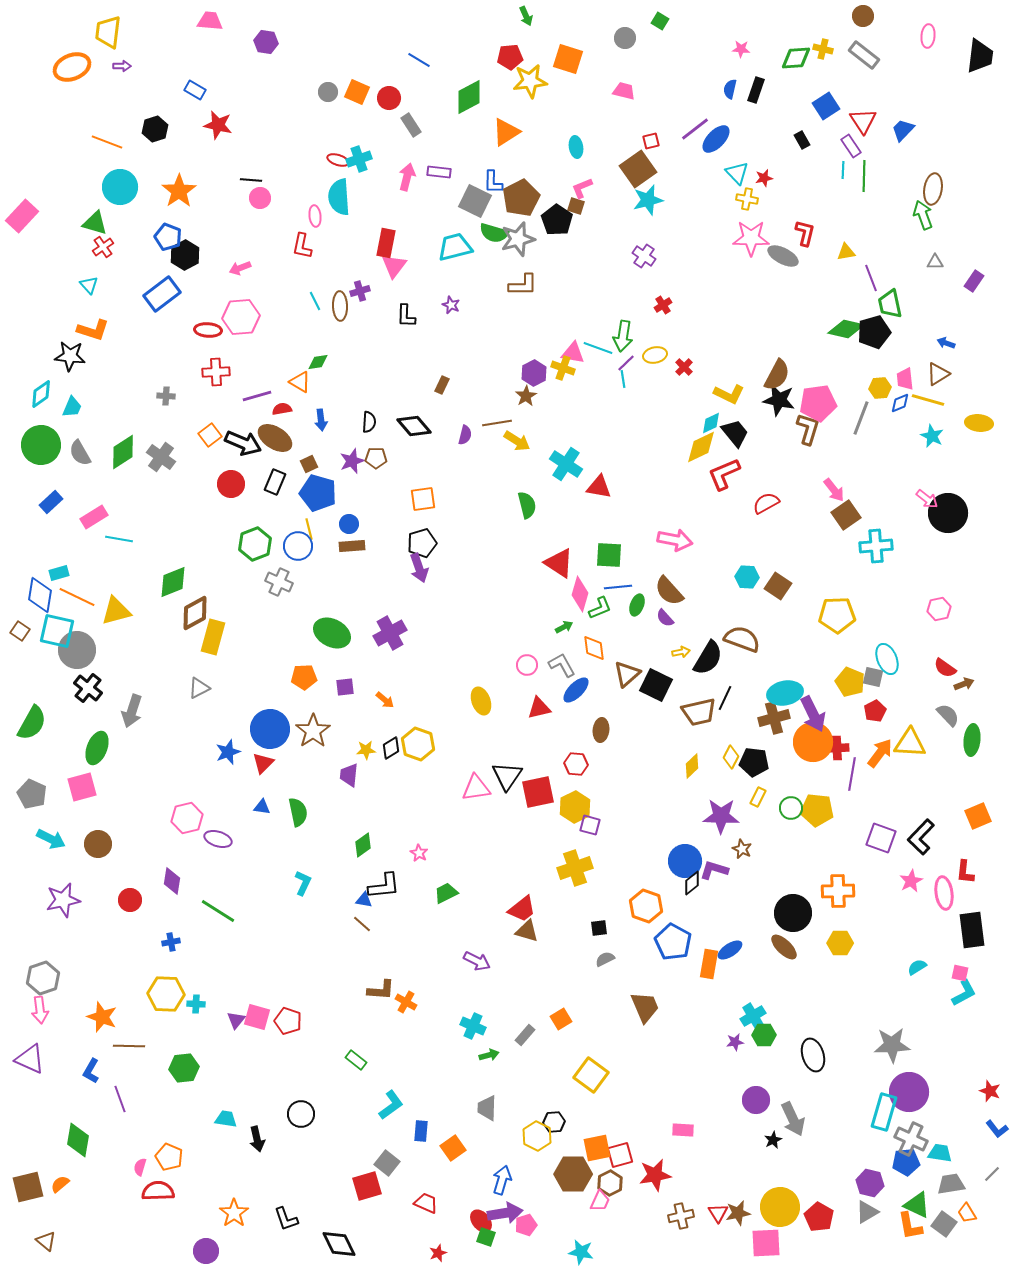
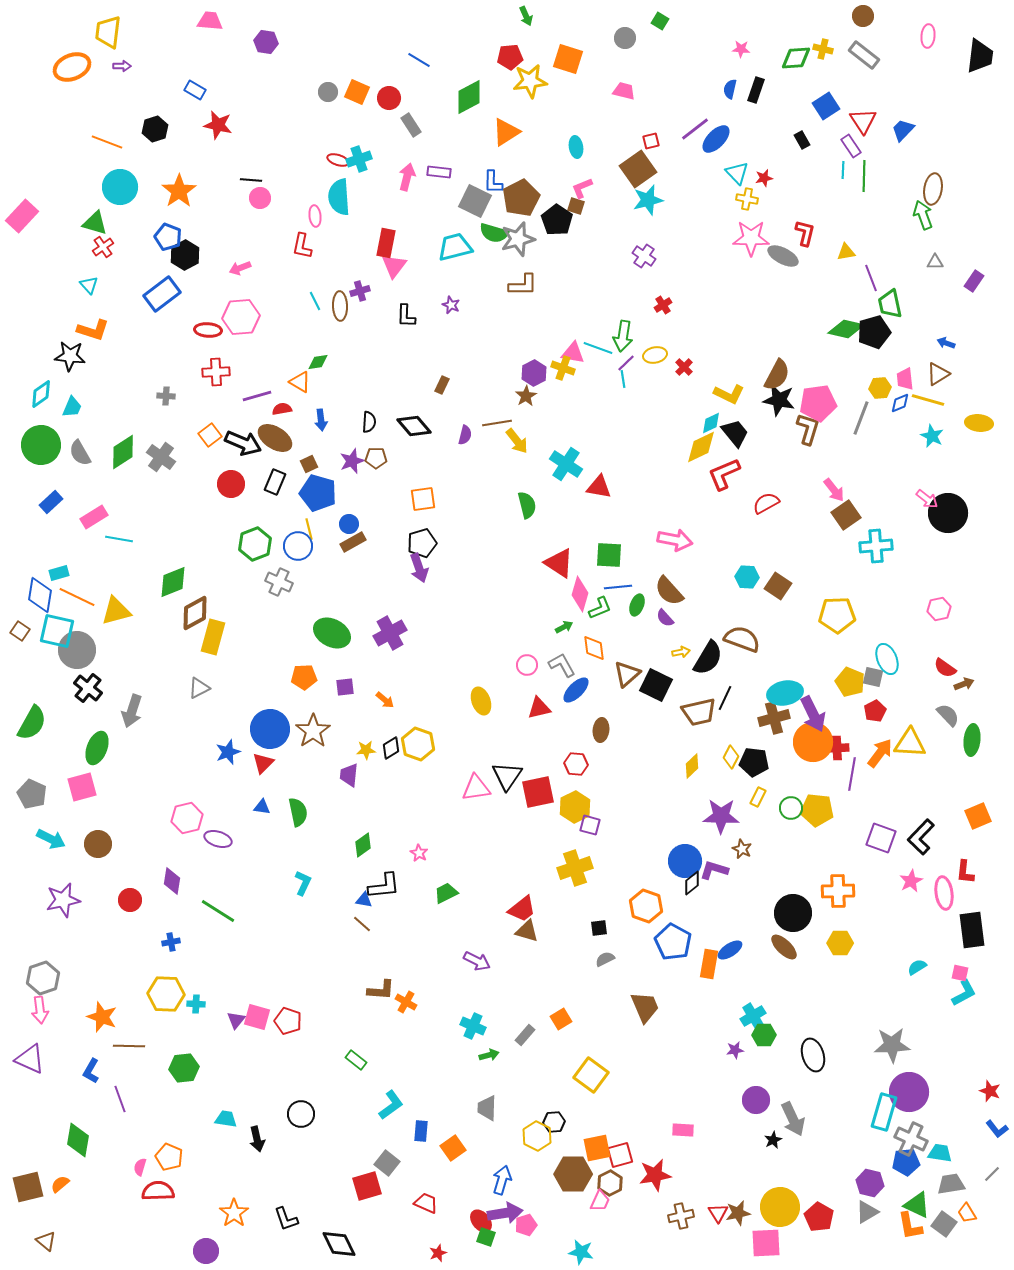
yellow arrow at (517, 441): rotated 20 degrees clockwise
brown rectangle at (352, 546): moved 1 px right, 4 px up; rotated 25 degrees counterclockwise
purple star at (735, 1042): moved 8 px down
